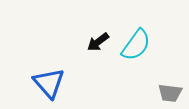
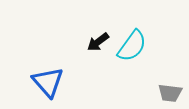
cyan semicircle: moved 4 px left, 1 px down
blue triangle: moved 1 px left, 1 px up
